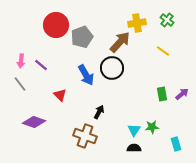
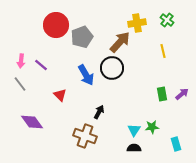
yellow line: rotated 40 degrees clockwise
purple diamond: moved 2 px left; rotated 35 degrees clockwise
